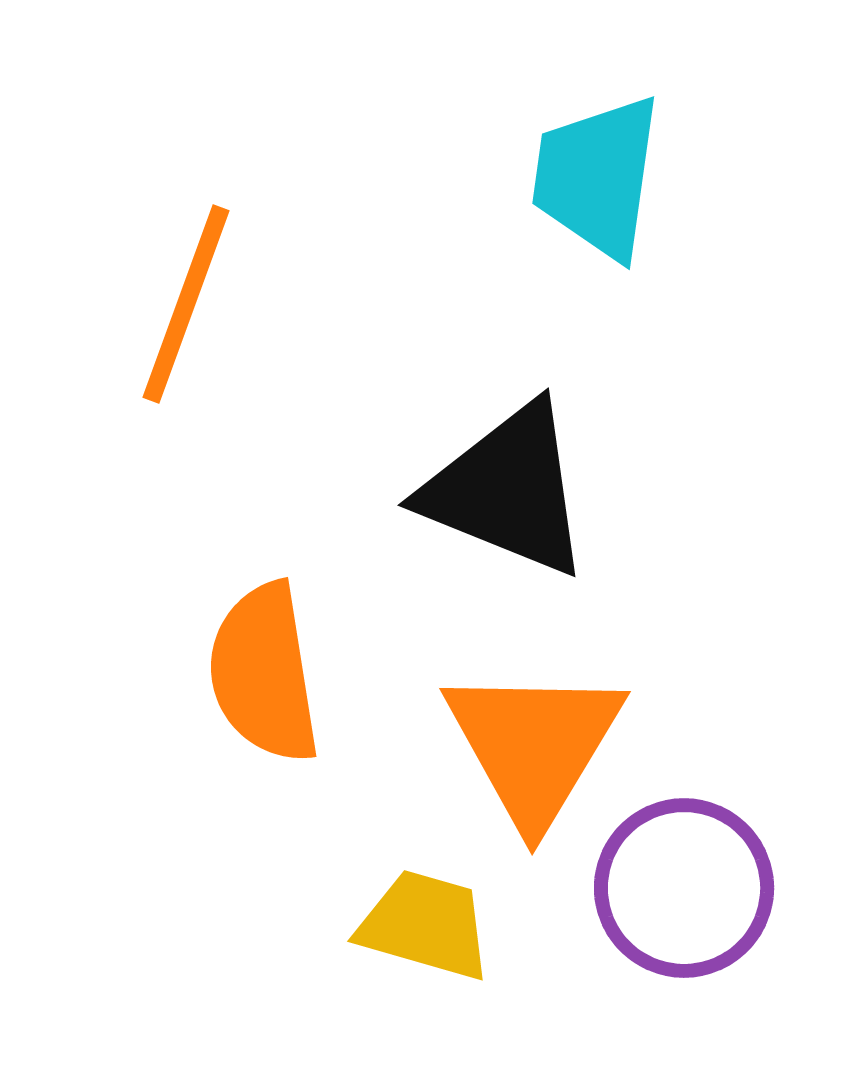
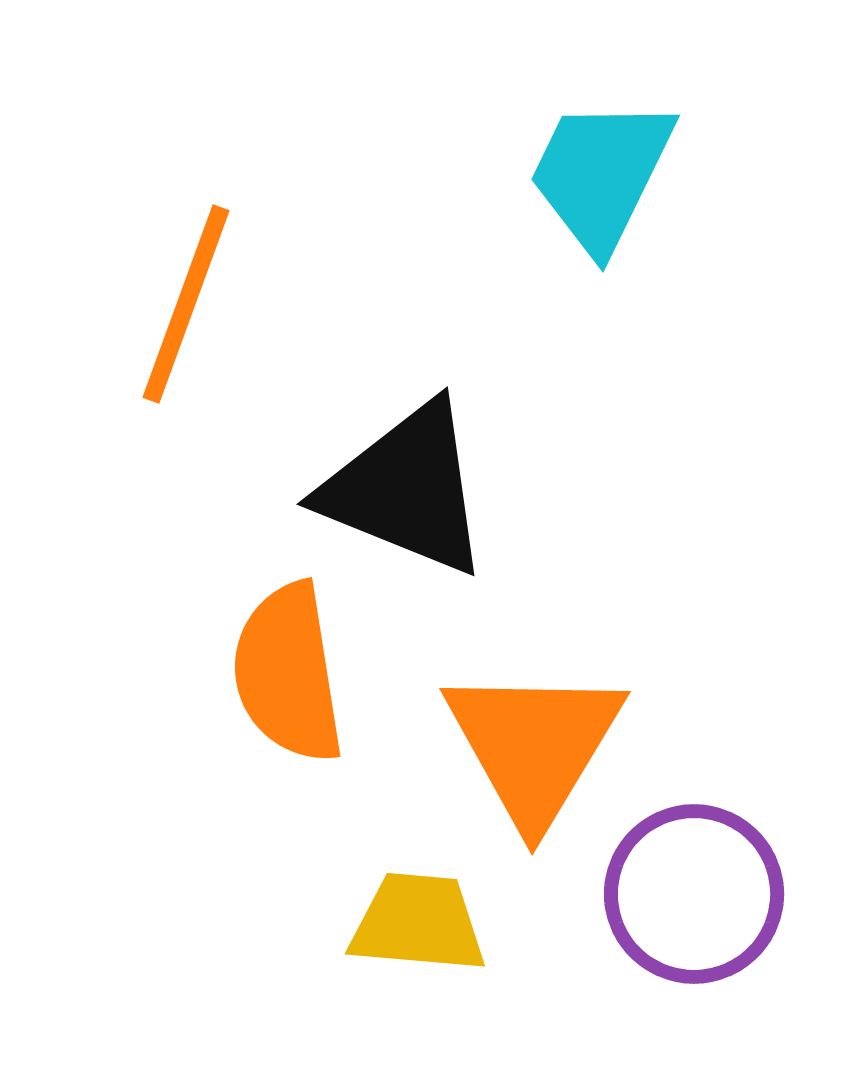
cyan trapezoid: moved 4 px right, 3 px up; rotated 18 degrees clockwise
black triangle: moved 101 px left, 1 px up
orange semicircle: moved 24 px right
purple circle: moved 10 px right, 6 px down
yellow trapezoid: moved 7 px left, 2 px up; rotated 11 degrees counterclockwise
